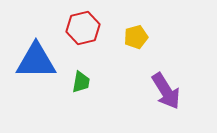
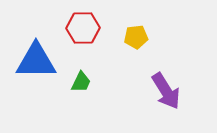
red hexagon: rotated 12 degrees clockwise
yellow pentagon: rotated 10 degrees clockwise
green trapezoid: rotated 15 degrees clockwise
